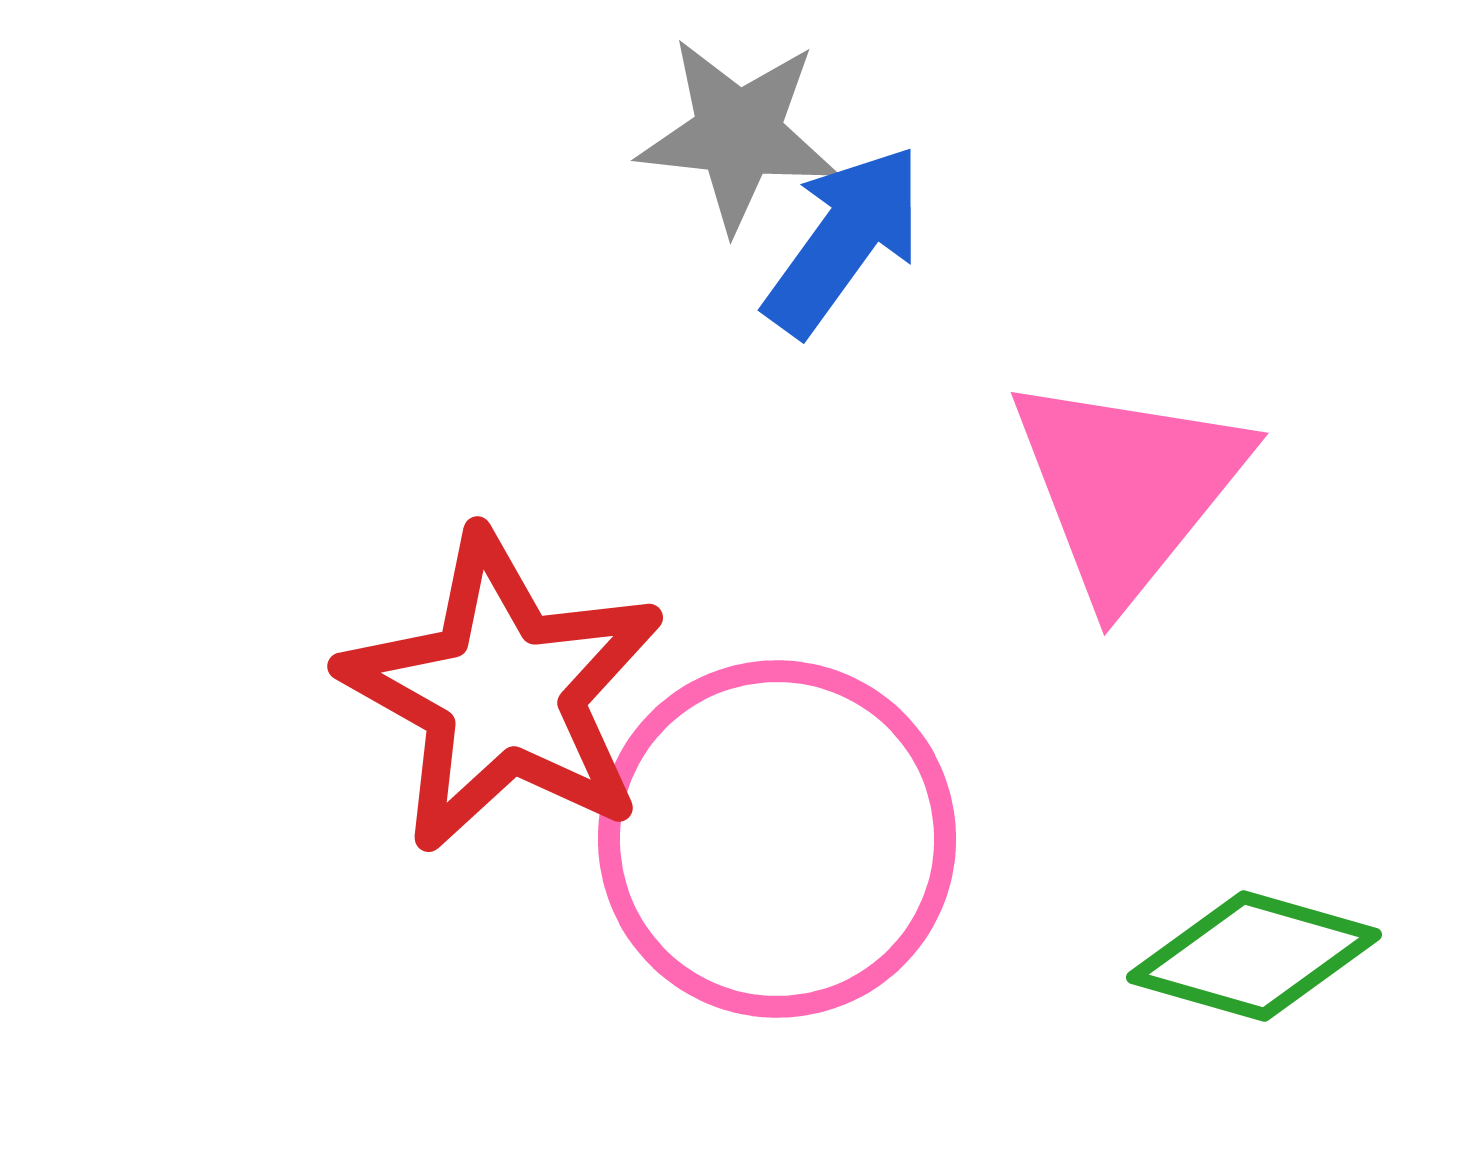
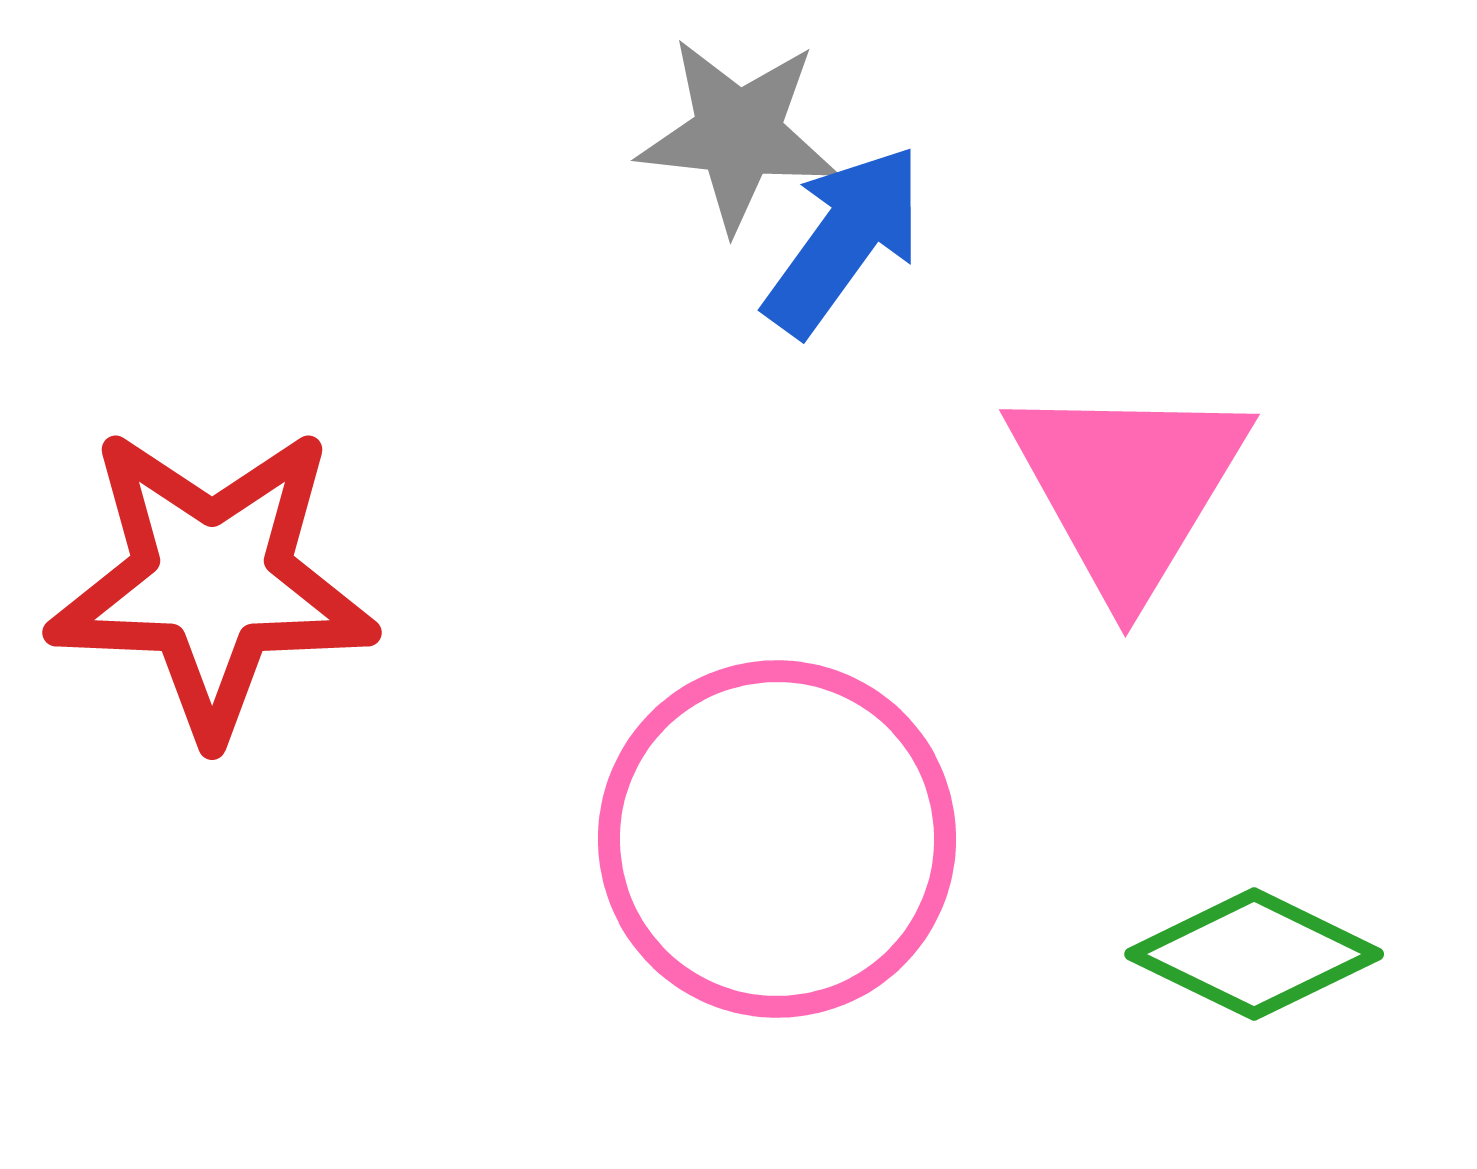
pink triangle: rotated 8 degrees counterclockwise
red star: moved 291 px left, 110 px up; rotated 27 degrees counterclockwise
green diamond: moved 2 px up; rotated 10 degrees clockwise
